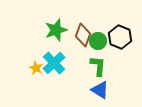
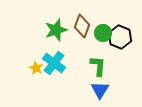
brown diamond: moved 1 px left, 9 px up
green circle: moved 5 px right, 8 px up
cyan cross: rotated 10 degrees counterclockwise
blue triangle: rotated 30 degrees clockwise
